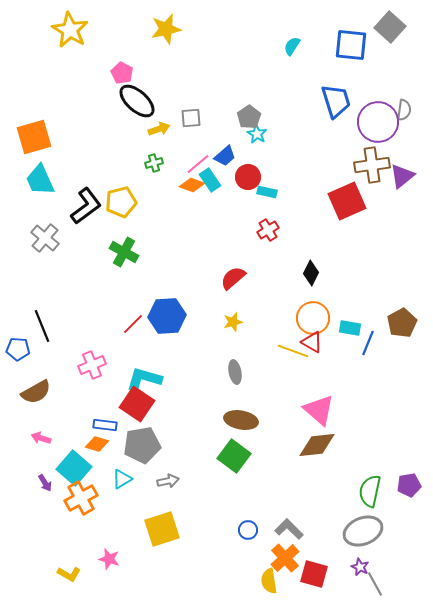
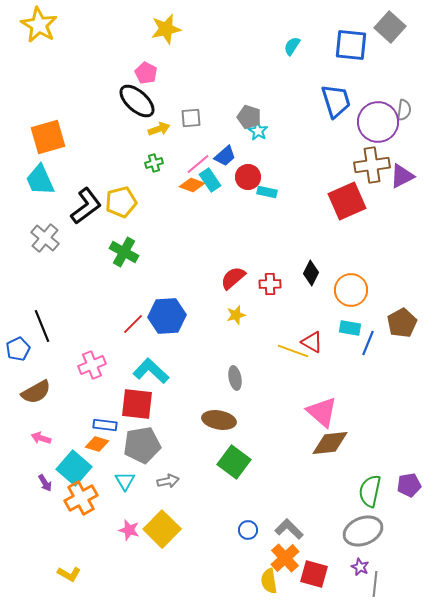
yellow star at (70, 30): moved 31 px left, 5 px up
pink pentagon at (122, 73): moved 24 px right
gray pentagon at (249, 117): rotated 20 degrees counterclockwise
cyan star at (257, 134): moved 1 px right, 3 px up
orange square at (34, 137): moved 14 px right
purple triangle at (402, 176): rotated 12 degrees clockwise
red cross at (268, 230): moved 2 px right, 54 px down; rotated 30 degrees clockwise
orange circle at (313, 318): moved 38 px right, 28 px up
yellow star at (233, 322): moved 3 px right, 7 px up
blue pentagon at (18, 349): rotated 30 degrees counterclockwise
gray ellipse at (235, 372): moved 6 px down
cyan L-shape at (144, 379): moved 7 px right, 8 px up; rotated 27 degrees clockwise
red square at (137, 404): rotated 28 degrees counterclockwise
pink triangle at (319, 410): moved 3 px right, 2 px down
brown ellipse at (241, 420): moved 22 px left
brown diamond at (317, 445): moved 13 px right, 2 px up
green square at (234, 456): moved 6 px down
cyan triangle at (122, 479): moved 3 px right, 2 px down; rotated 30 degrees counterclockwise
yellow square at (162, 529): rotated 27 degrees counterclockwise
pink star at (109, 559): moved 20 px right, 29 px up
gray line at (375, 584): rotated 35 degrees clockwise
